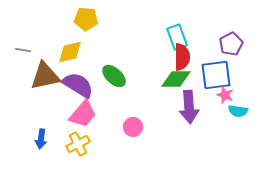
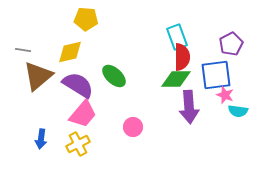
brown triangle: moved 7 px left; rotated 28 degrees counterclockwise
